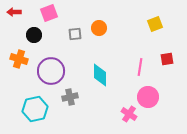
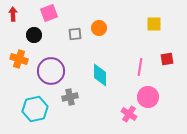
red arrow: moved 1 px left, 2 px down; rotated 88 degrees clockwise
yellow square: moved 1 px left; rotated 21 degrees clockwise
